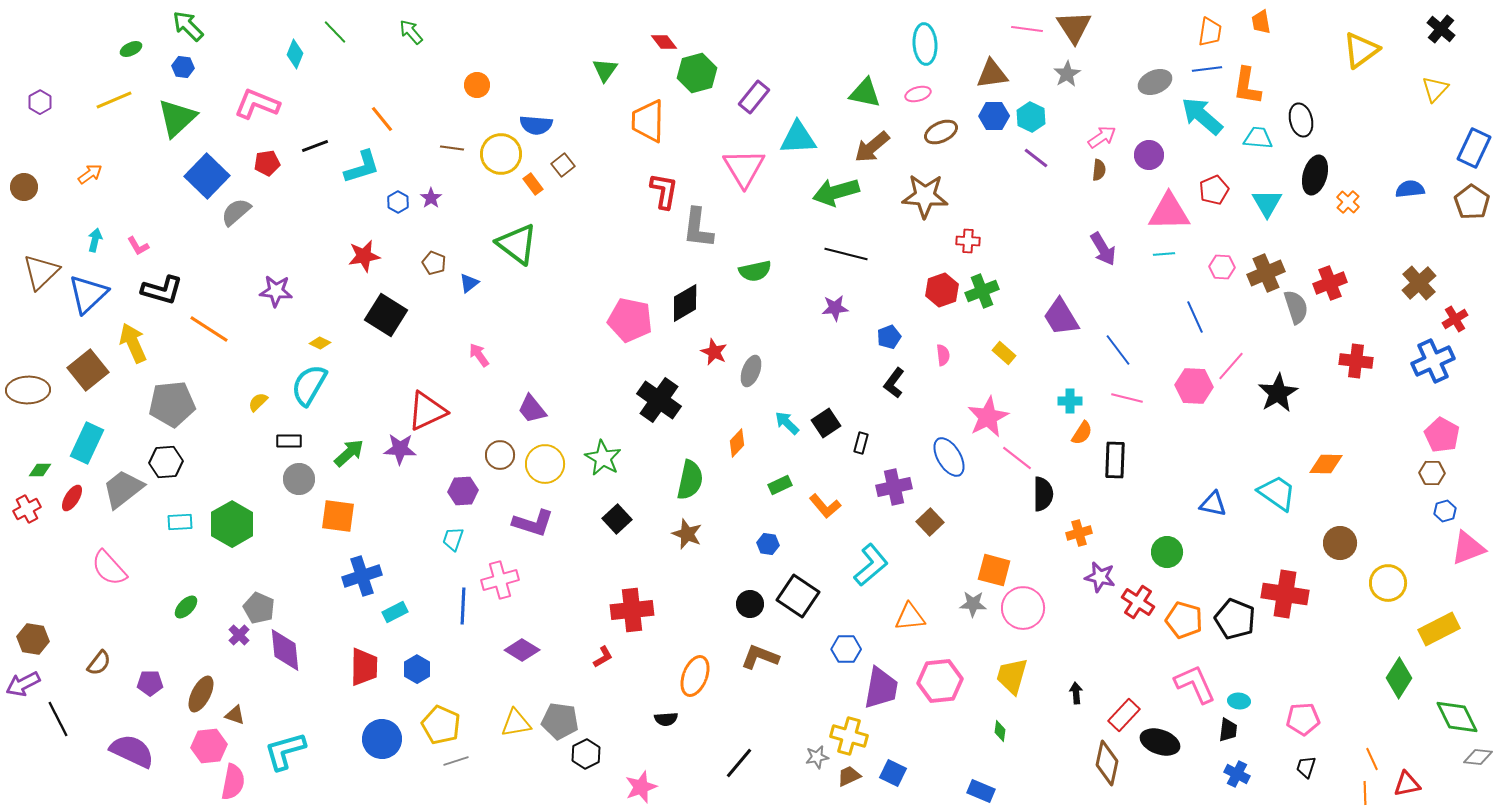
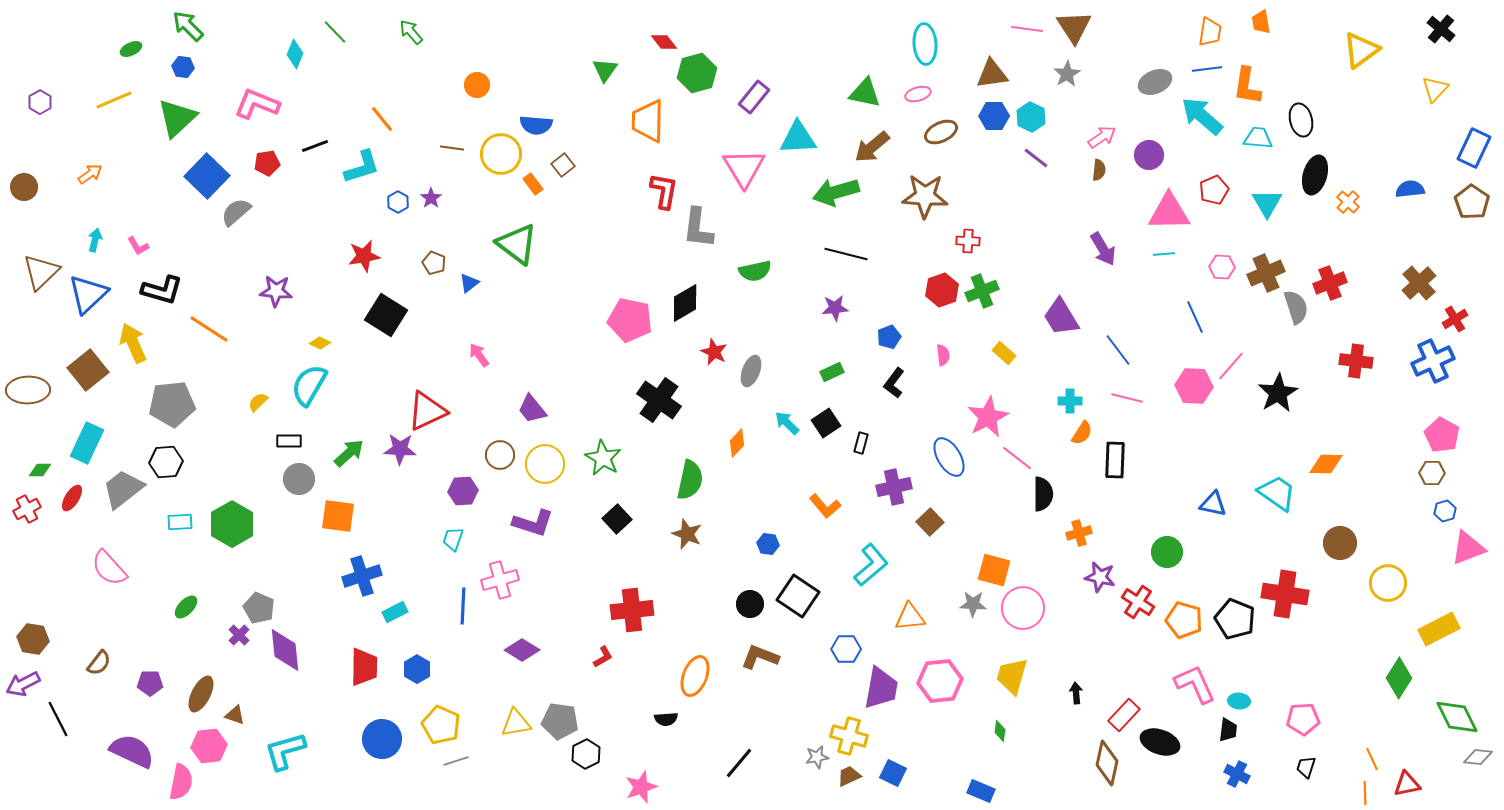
green rectangle at (780, 485): moved 52 px right, 113 px up
pink semicircle at (233, 782): moved 52 px left
